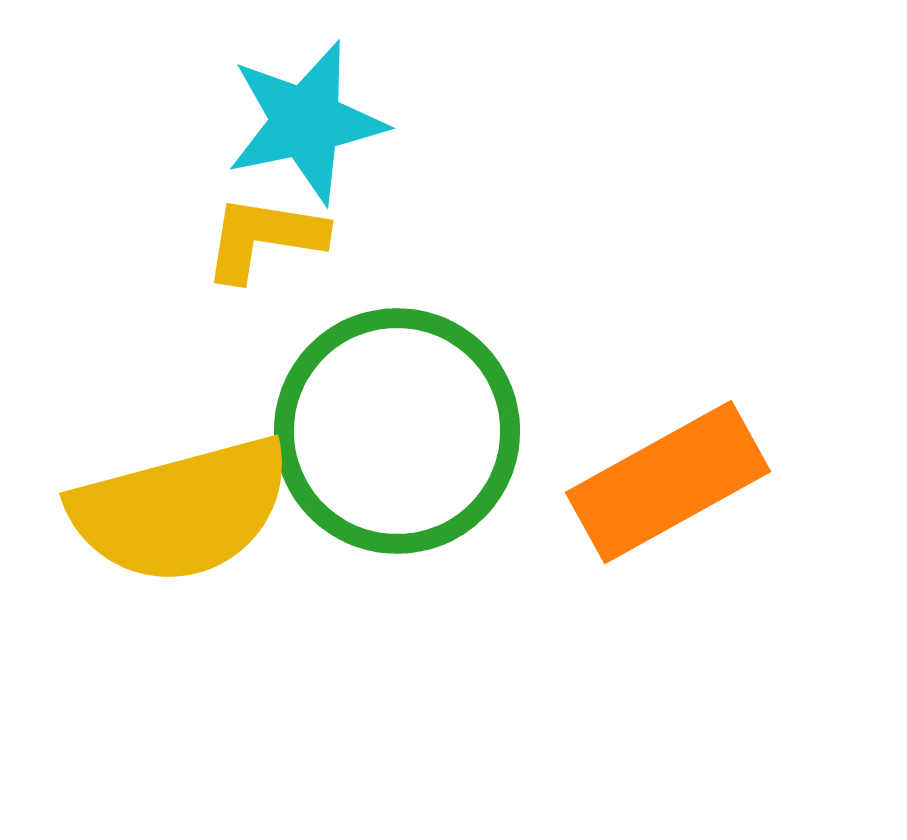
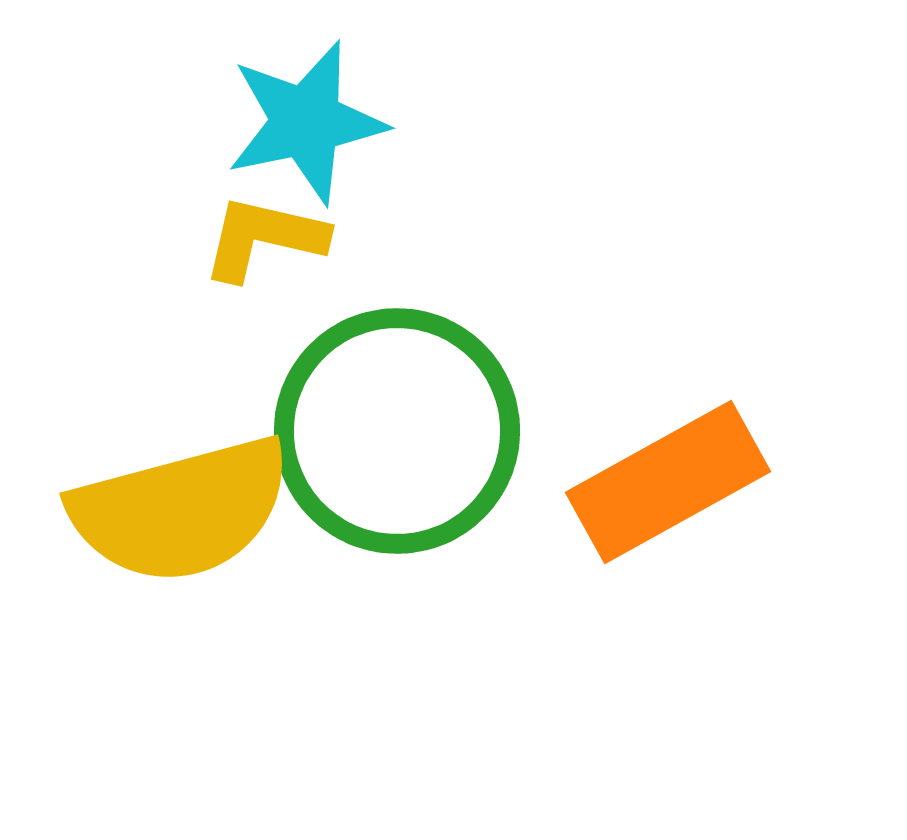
yellow L-shape: rotated 4 degrees clockwise
